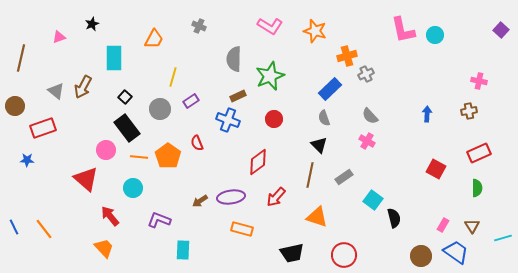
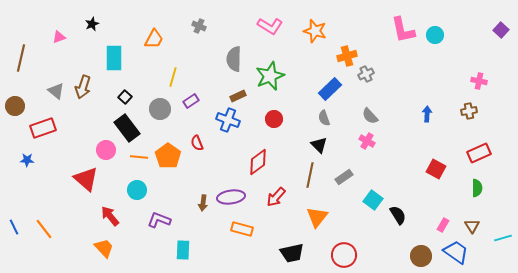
brown arrow at (83, 87): rotated 10 degrees counterclockwise
cyan circle at (133, 188): moved 4 px right, 2 px down
brown arrow at (200, 201): moved 3 px right, 2 px down; rotated 49 degrees counterclockwise
orange triangle at (317, 217): rotated 50 degrees clockwise
black semicircle at (394, 218): moved 4 px right, 3 px up; rotated 18 degrees counterclockwise
